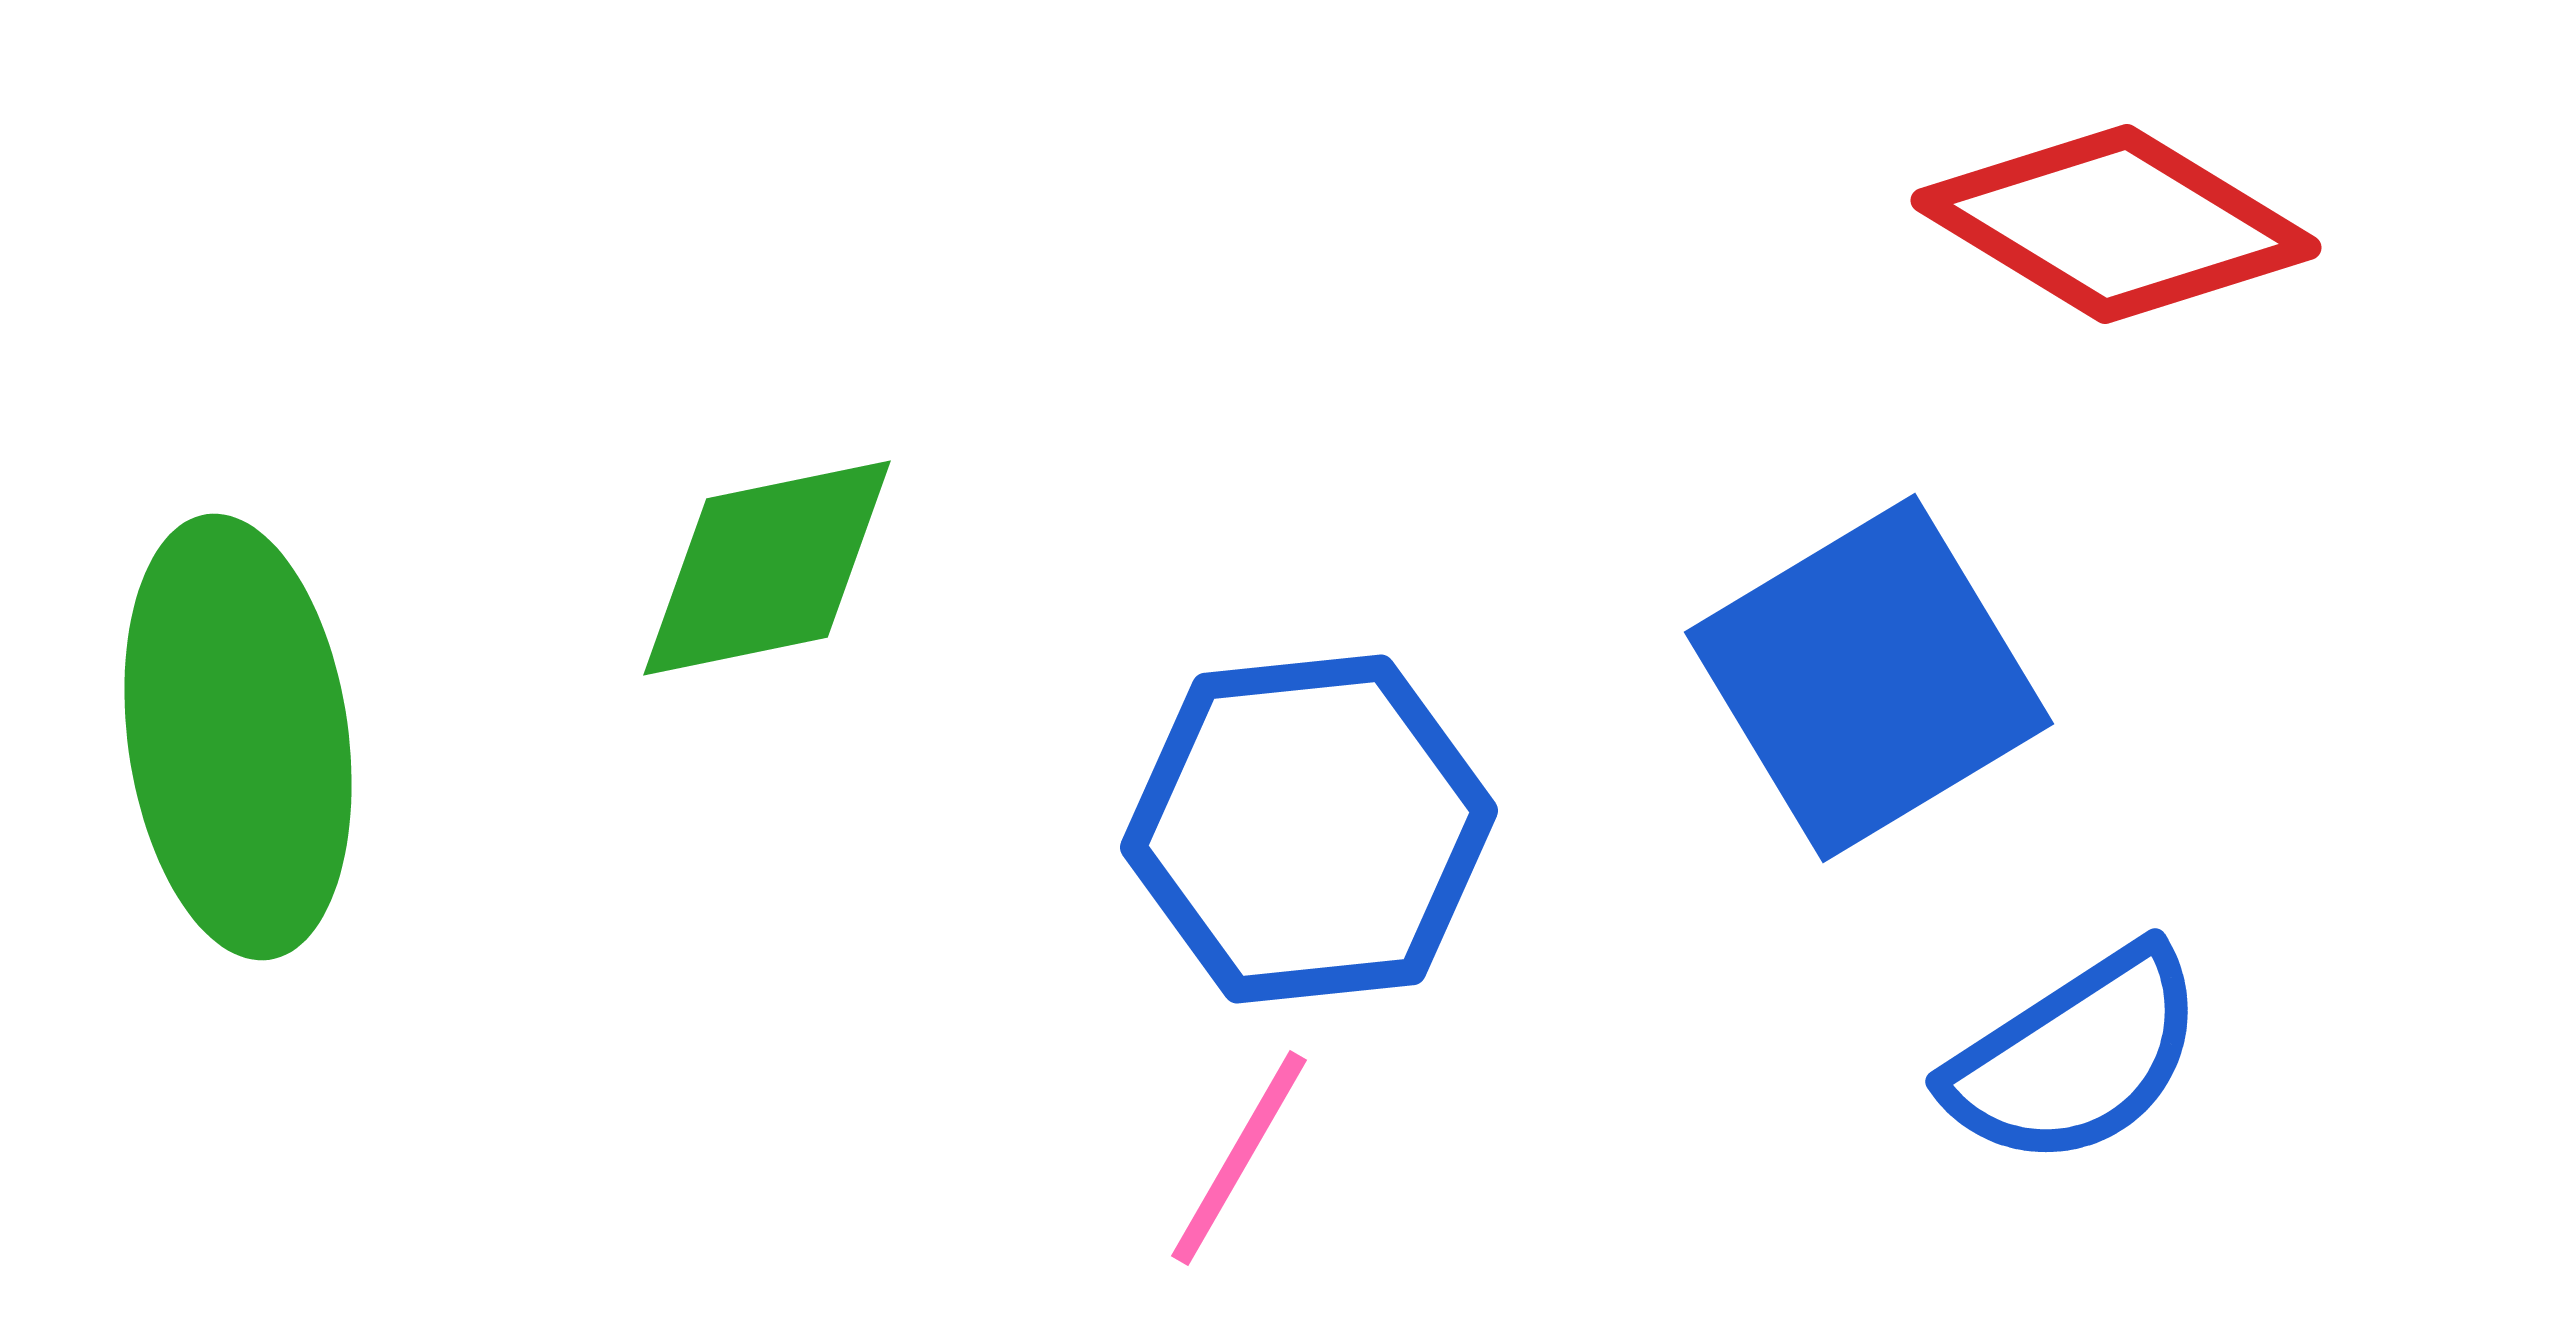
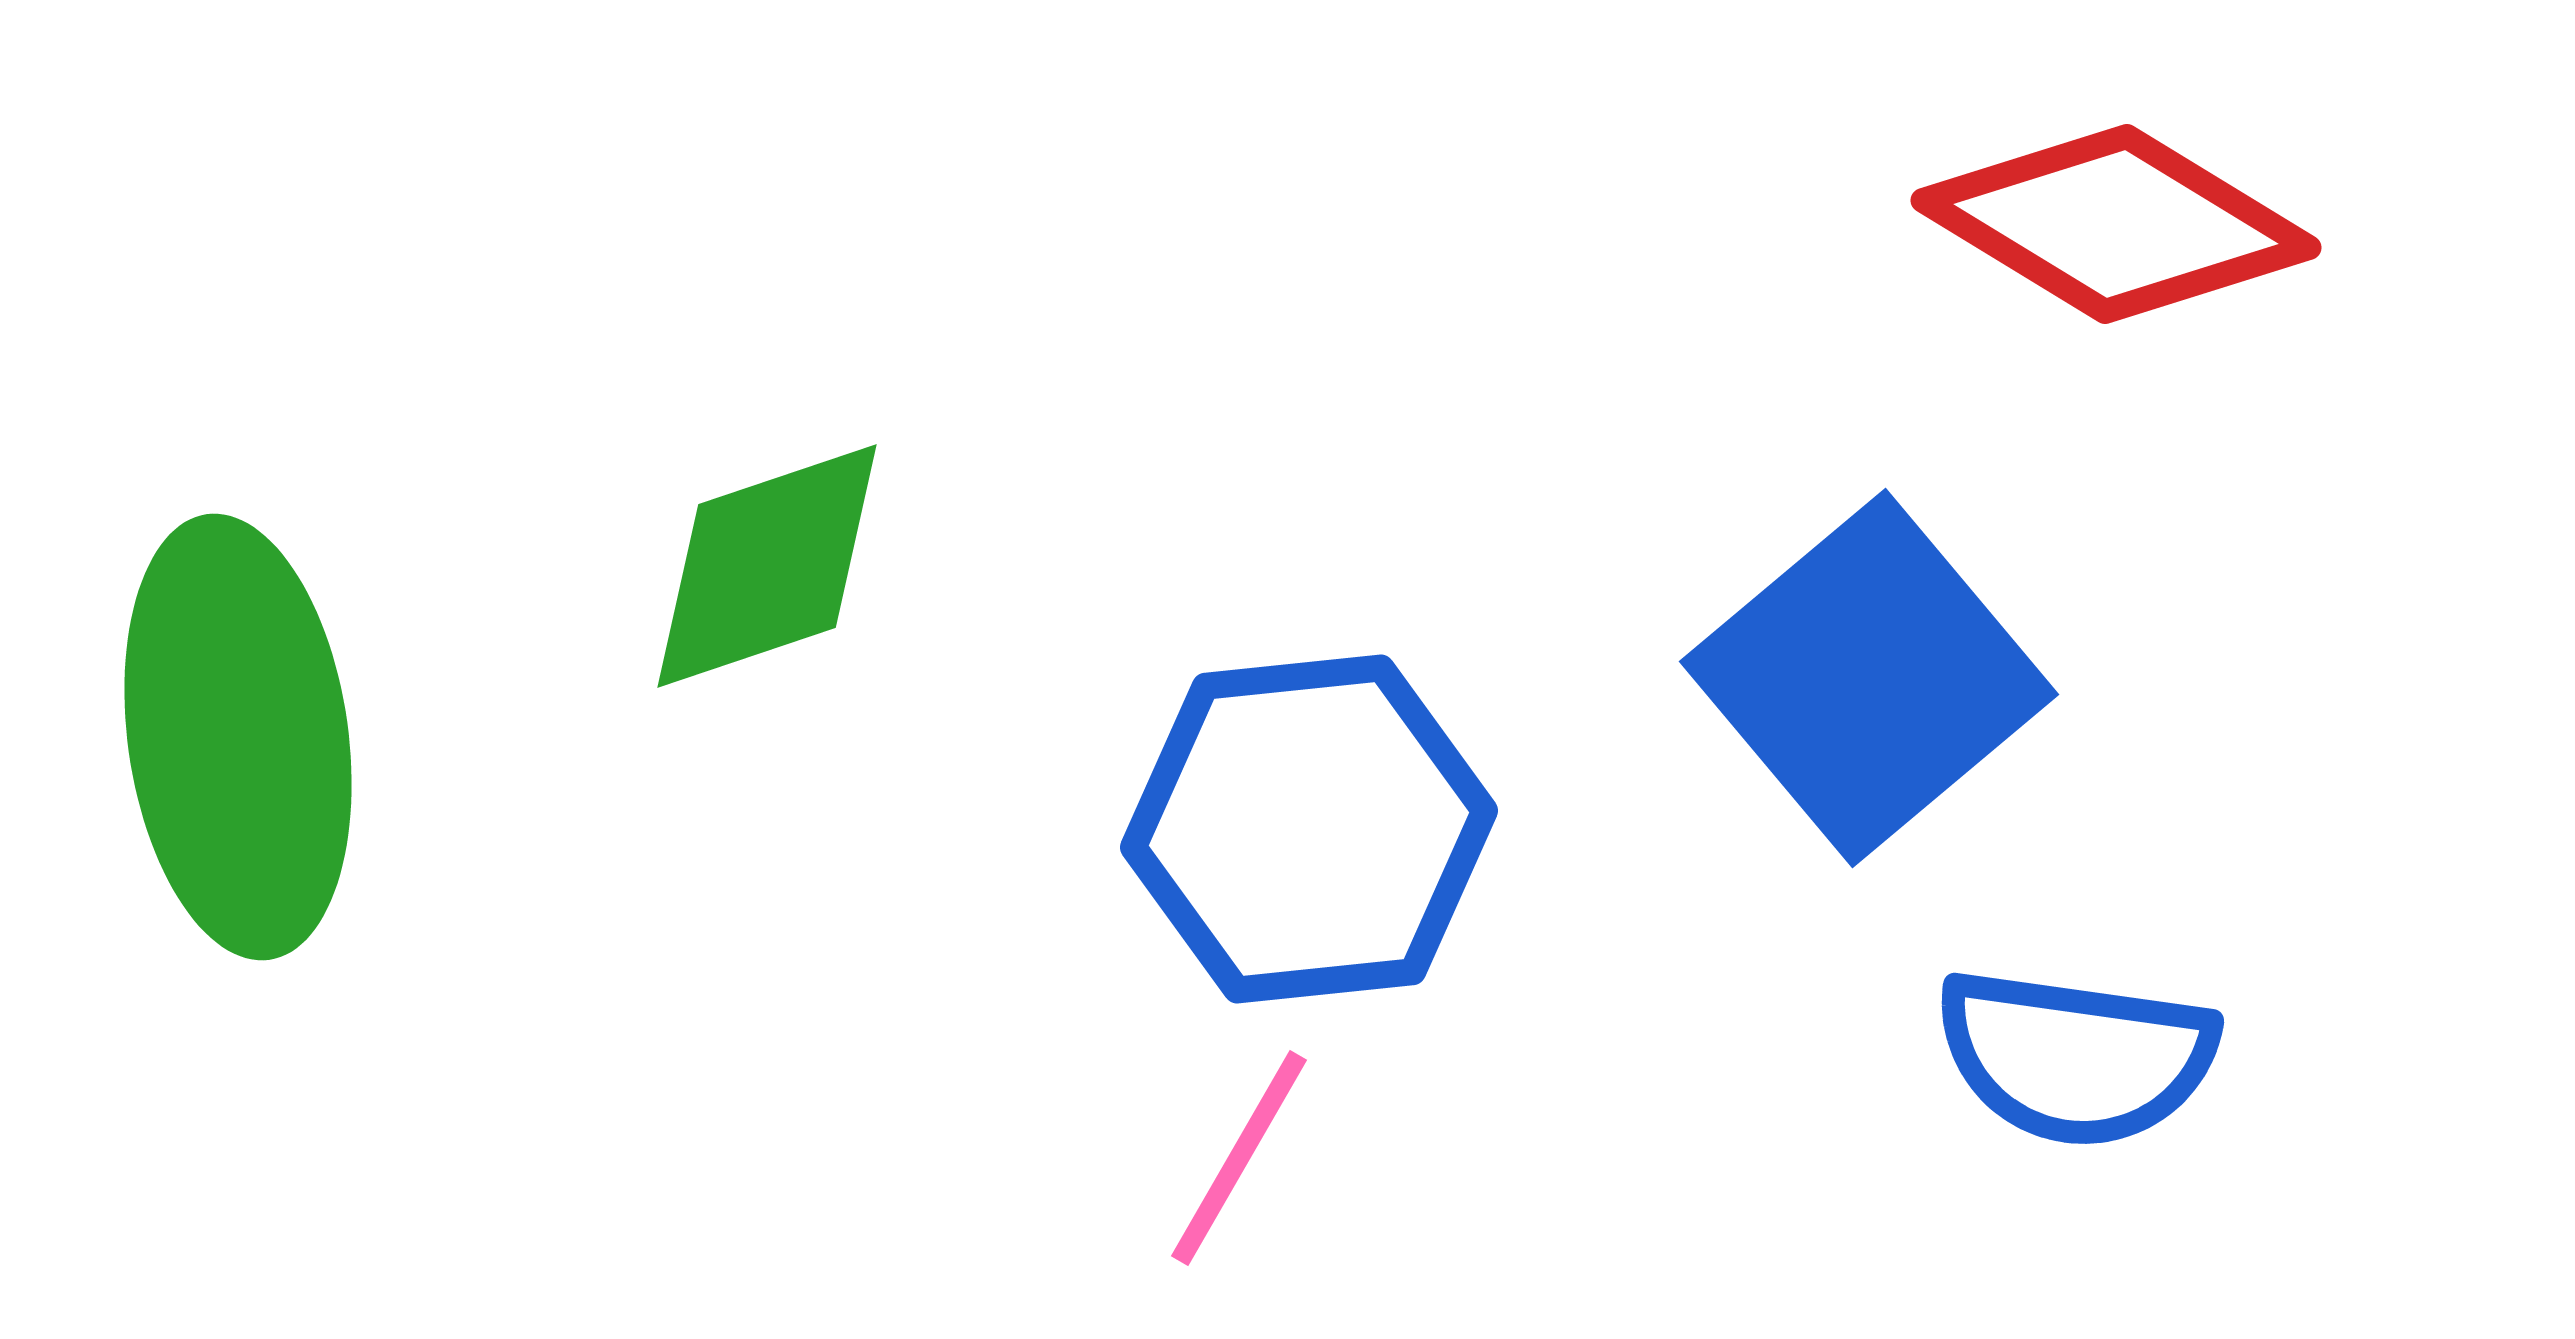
green diamond: moved 2 px up; rotated 7 degrees counterclockwise
blue square: rotated 9 degrees counterclockwise
blue semicircle: rotated 41 degrees clockwise
